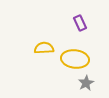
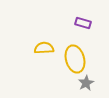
purple rectangle: moved 3 px right; rotated 49 degrees counterclockwise
yellow ellipse: rotated 68 degrees clockwise
